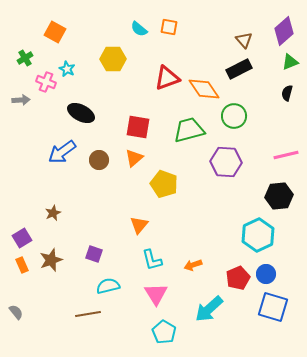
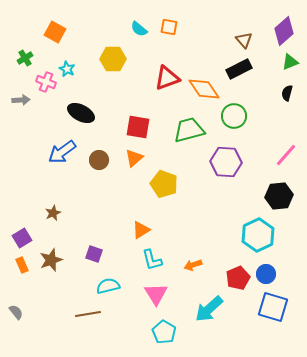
pink line at (286, 155): rotated 35 degrees counterclockwise
orange triangle at (139, 225): moved 2 px right, 5 px down; rotated 18 degrees clockwise
